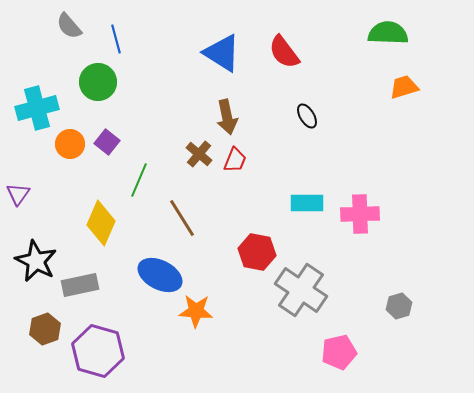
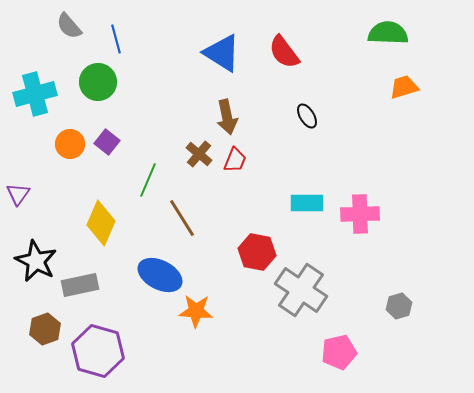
cyan cross: moved 2 px left, 14 px up
green line: moved 9 px right
